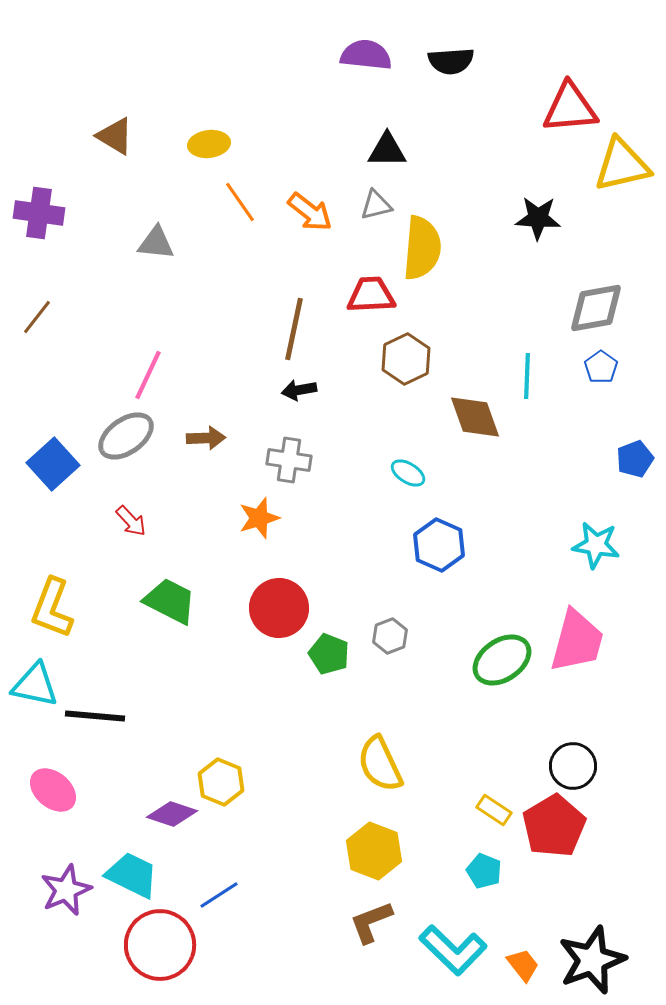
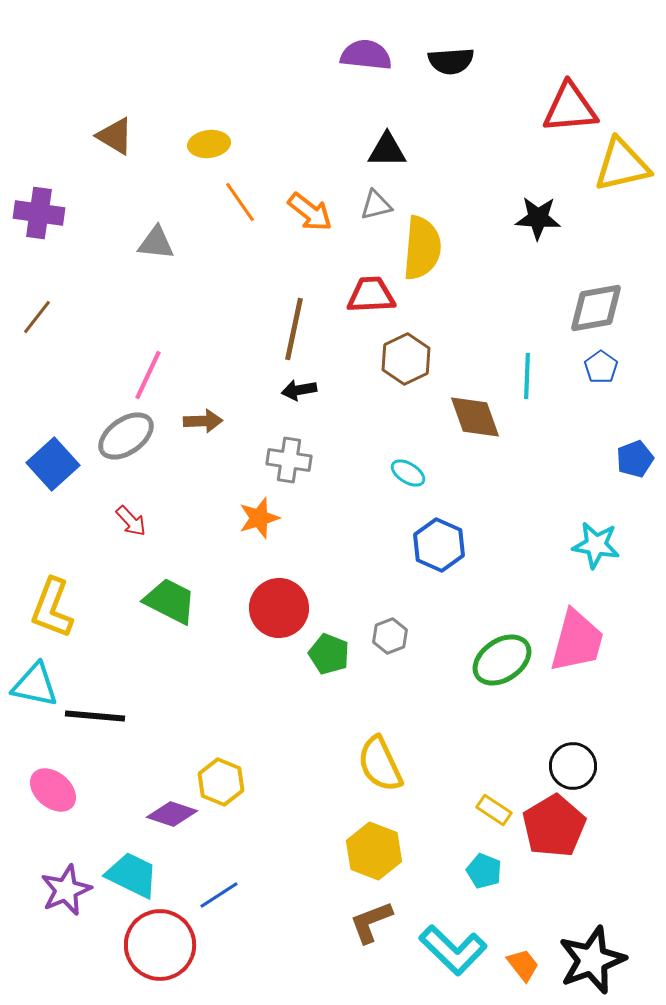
brown arrow at (206, 438): moved 3 px left, 17 px up
